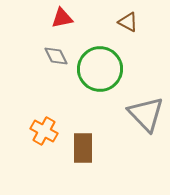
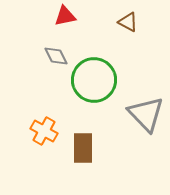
red triangle: moved 3 px right, 2 px up
green circle: moved 6 px left, 11 px down
